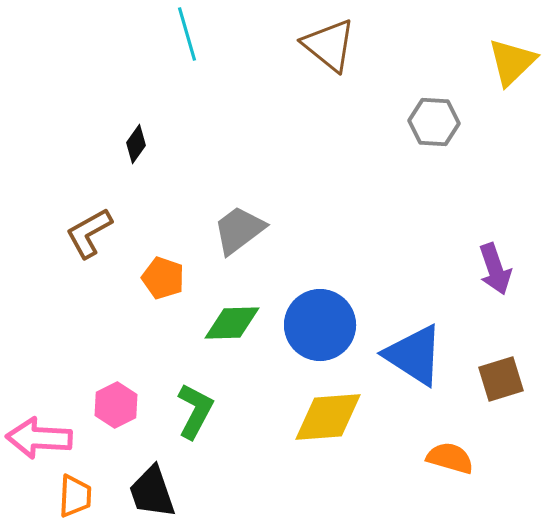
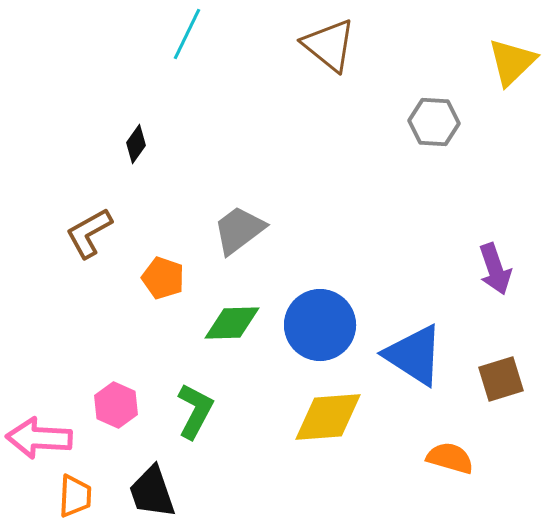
cyan line: rotated 42 degrees clockwise
pink hexagon: rotated 9 degrees counterclockwise
